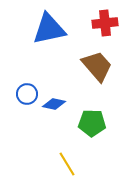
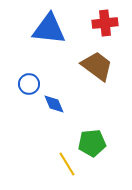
blue triangle: rotated 18 degrees clockwise
brown trapezoid: rotated 12 degrees counterclockwise
blue circle: moved 2 px right, 10 px up
blue diamond: rotated 55 degrees clockwise
green pentagon: moved 20 px down; rotated 8 degrees counterclockwise
